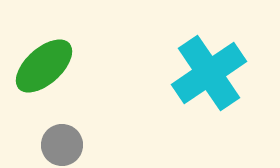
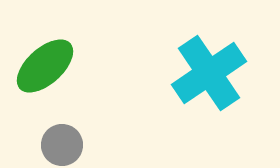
green ellipse: moved 1 px right
